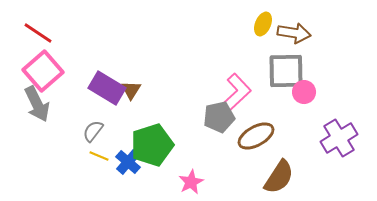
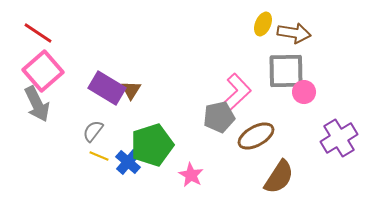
pink star: moved 7 px up; rotated 15 degrees counterclockwise
